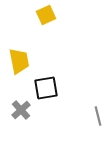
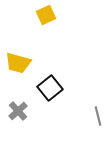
yellow trapezoid: moved 1 px left, 2 px down; rotated 116 degrees clockwise
black square: moved 4 px right; rotated 30 degrees counterclockwise
gray cross: moved 3 px left, 1 px down
